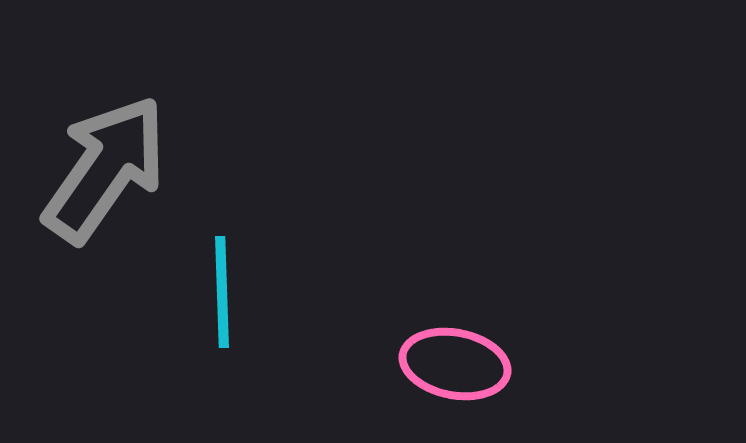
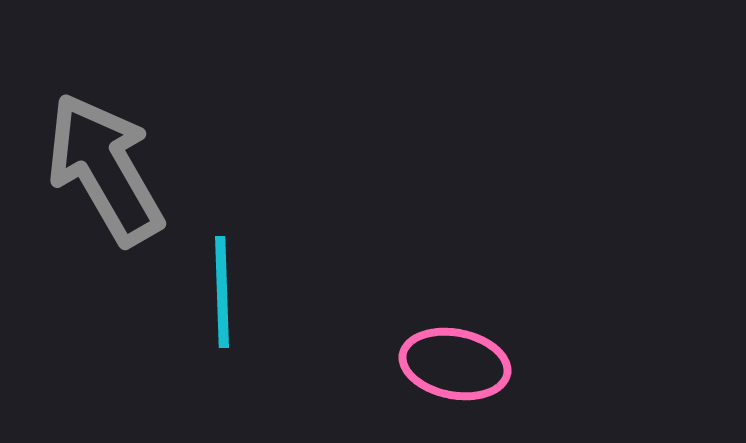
gray arrow: rotated 65 degrees counterclockwise
